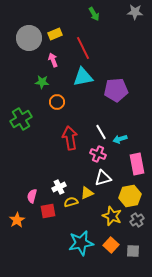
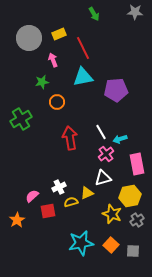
yellow rectangle: moved 4 px right
green star: rotated 16 degrees counterclockwise
pink cross: moved 8 px right; rotated 28 degrees clockwise
pink semicircle: rotated 32 degrees clockwise
yellow star: moved 2 px up
